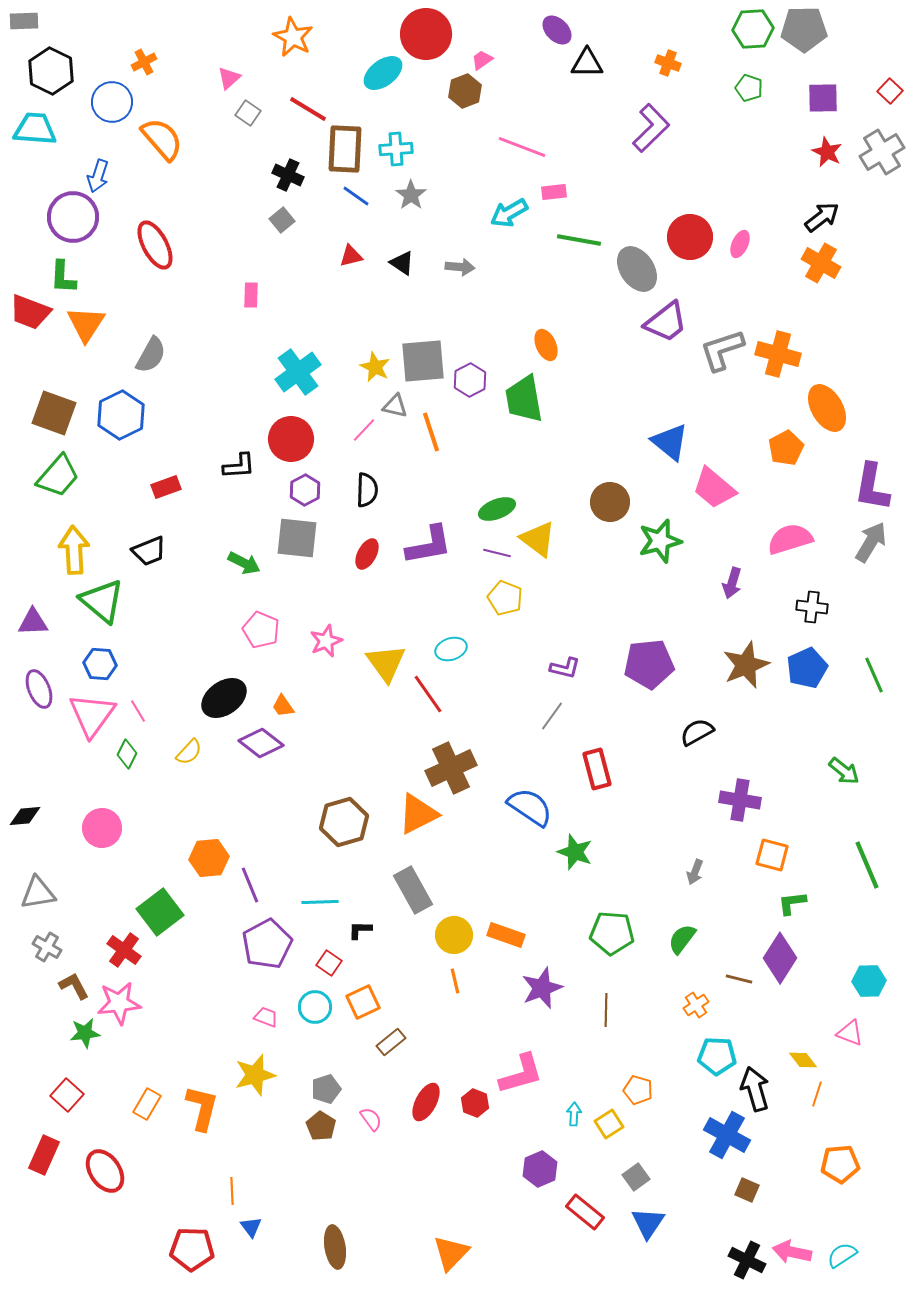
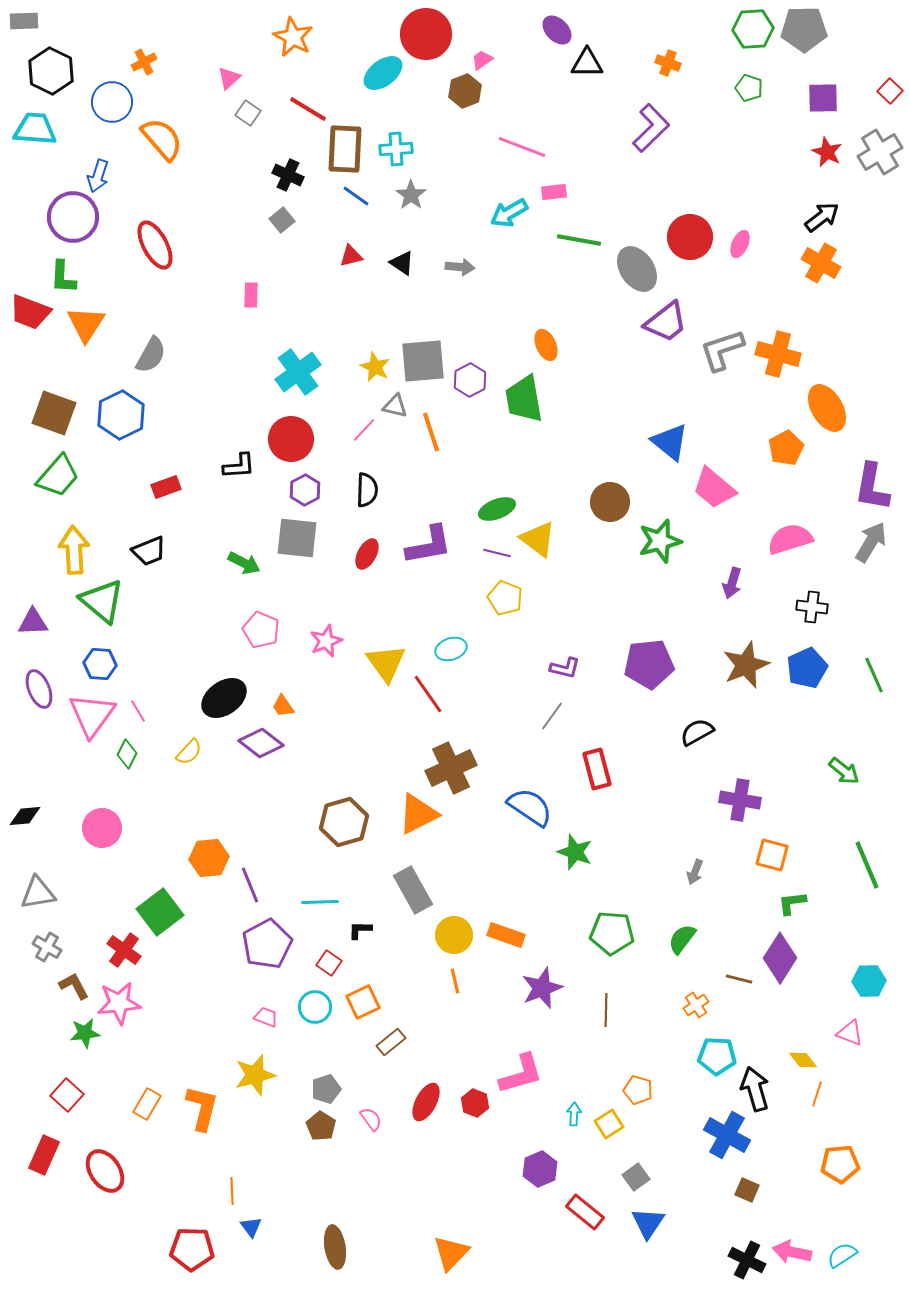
gray cross at (882, 152): moved 2 px left
